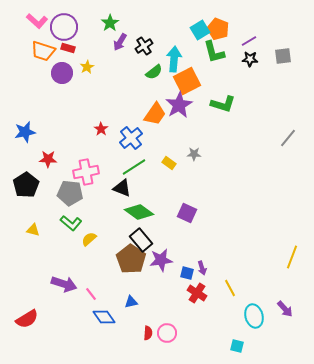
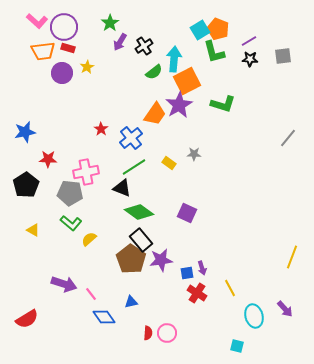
orange trapezoid at (43, 51): rotated 25 degrees counterclockwise
yellow triangle at (33, 230): rotated 16 degrees clockwise
blue square at (187, 273): rotated 24 degrees counterclockwise
